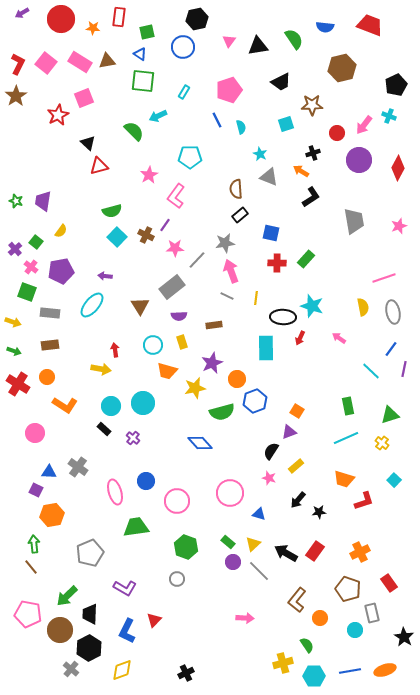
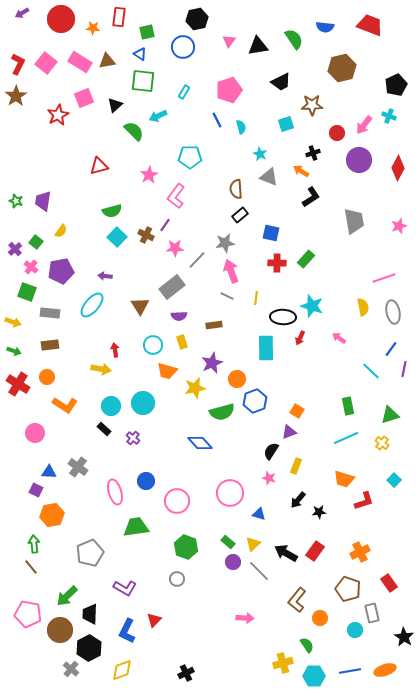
black triangle at (88, 143): moved 27 px right, 38 px up; rotated 35 degrees clockwise
yellow rectangle at (296, 466): rotated 28 degrees counterclockwise
